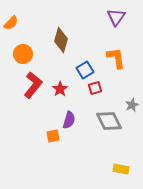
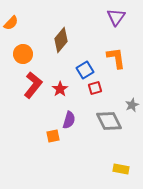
brown diamond: rotated 25 degrees clockwise
